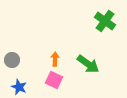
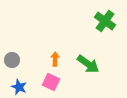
pink square: moved 3 px left, 2 px down
